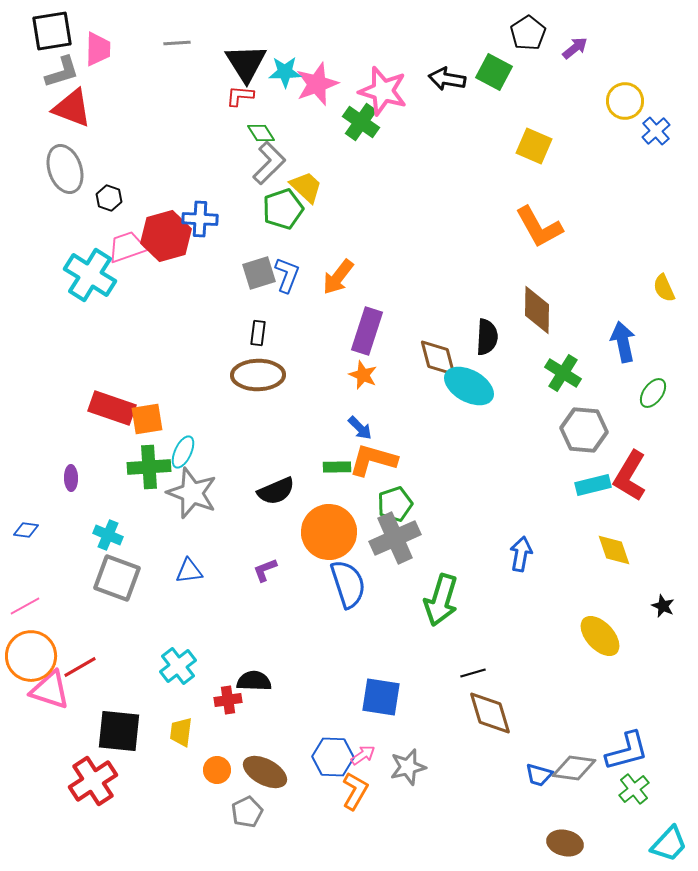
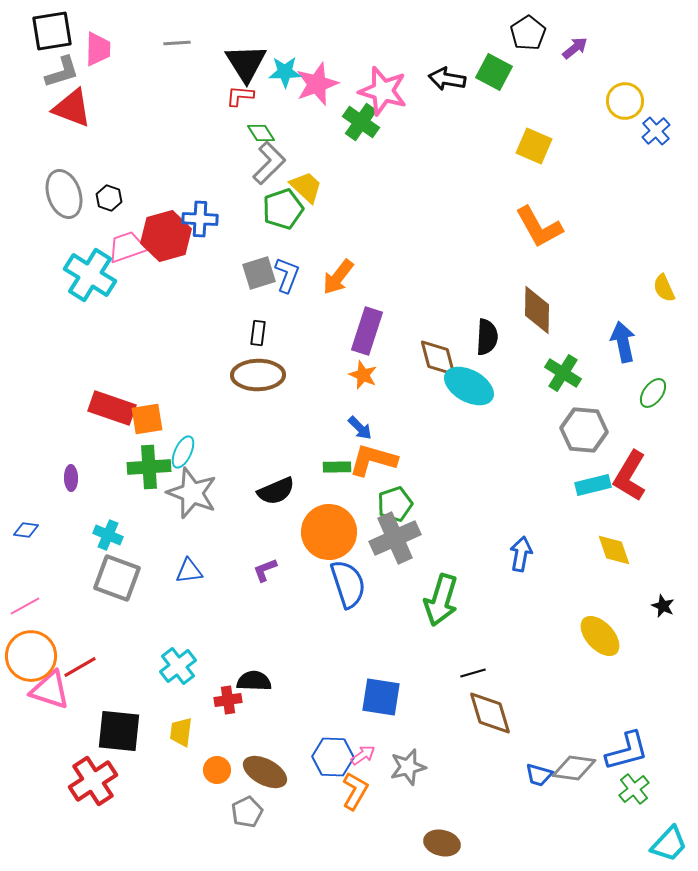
gray ellipse at (65, 169): moved 1 px left, 25 px down
brown ellipse at (565, 843): moved 123 px left
